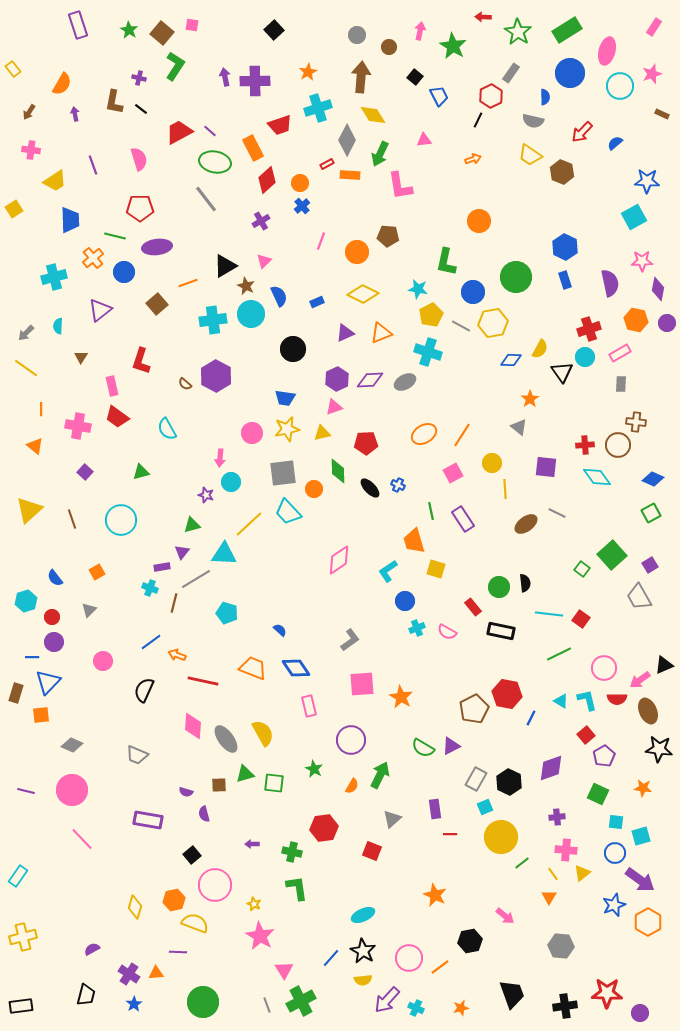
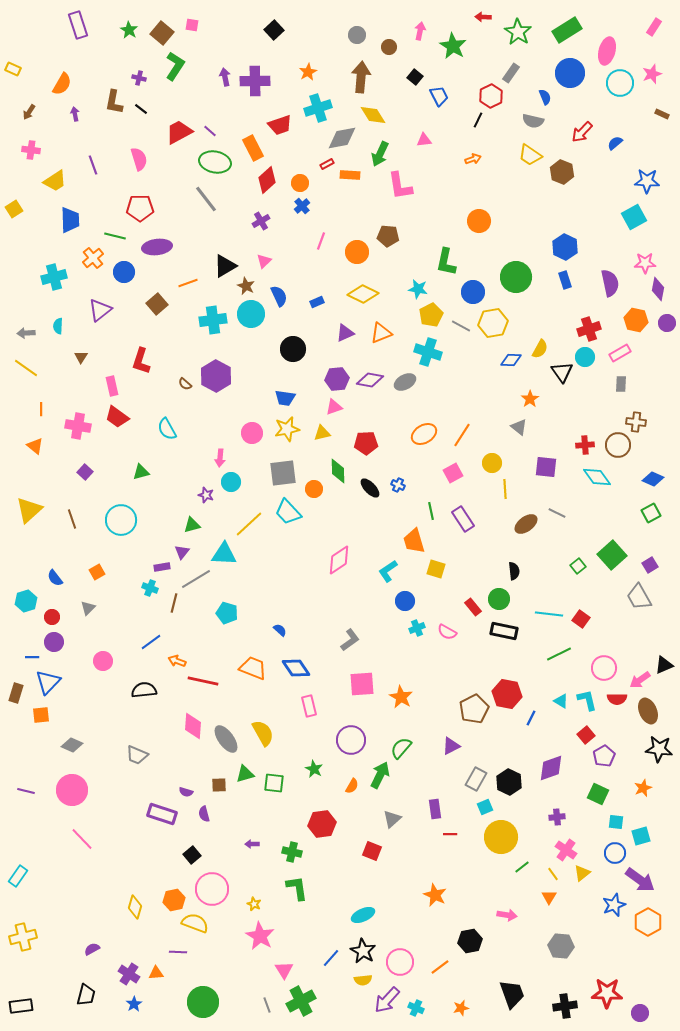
yellow rectangle at (13, 69): rotated 28 degrees counterclockwise
cyan circle at (620, 86): moved 3 px up
blue semicircle at (545, 97): rotated 21 degrees counterclockwise
gray diamond at (347, 140): moved 5 px left, 2 px up; rotated 52 degrees clockwise
pink star at (642, 261): moved 3 px right, 2 px down
gray arrow at (26, 333): rotated 42 degrees clockwise
purple hexagon at (337, 379): rotated 20 degrees clockwise
purple diamond at (370, 380): rotated 12 degrees clockwise
green square at (582, 569): moved 4 px left, 3 px up; rotated 14 degrees clockwise
black semicircle at (525, 583): moved 11 px left, 12 px up
green circle at (499, 587): moved 12 px down
gray triangle at (89, 610): moved 1 px left, 2 px up
black rectangle at (501, 631): moved 3 px right
orange arrow at (177, 655): moved 6 px down
black semicircle at (144, 690): rotated 60 degrees clockwise
green semicircle at (423, 748): moved 22 px left; rotated 100 degrees clockwise
orange star at (643, 788): rotated 30 degrees counterclockwise
purple rectangle at (148, 820): moved 14 px right, 6 px up; rotated 8 degrees clockwise
red hexagon at (324, 828): moved 2 px left, 4 px up
pink cross at (566, 850): rotated 30 degrees clockwise
green line at (522, 863): moved 4 px down
pink circle at (215, 885): moved 3 px left, 4 px down
pink arrow at (505, 916): moved 2 px right, 1 px up; rotated 30 degrees counterclockwise
pink circle at (409, 958): moved 9 px left, 4 px down
